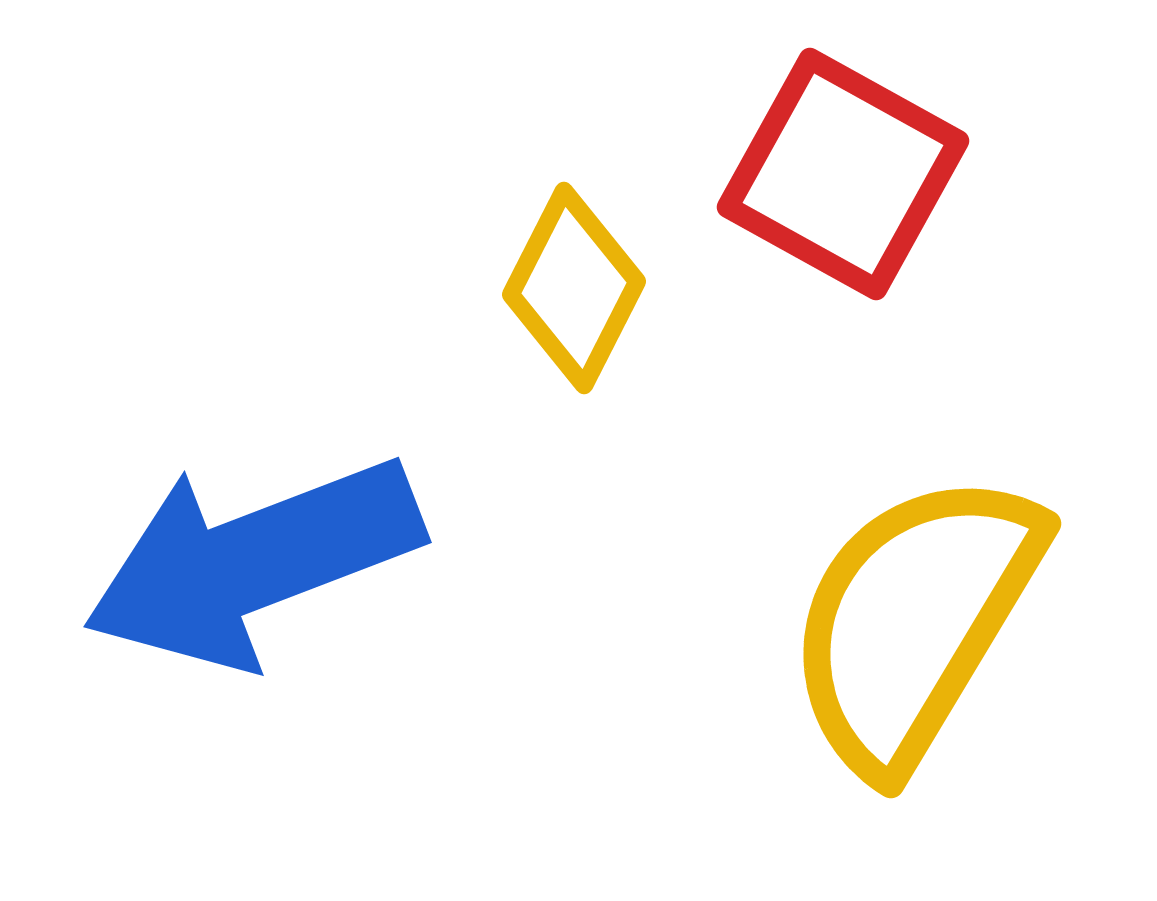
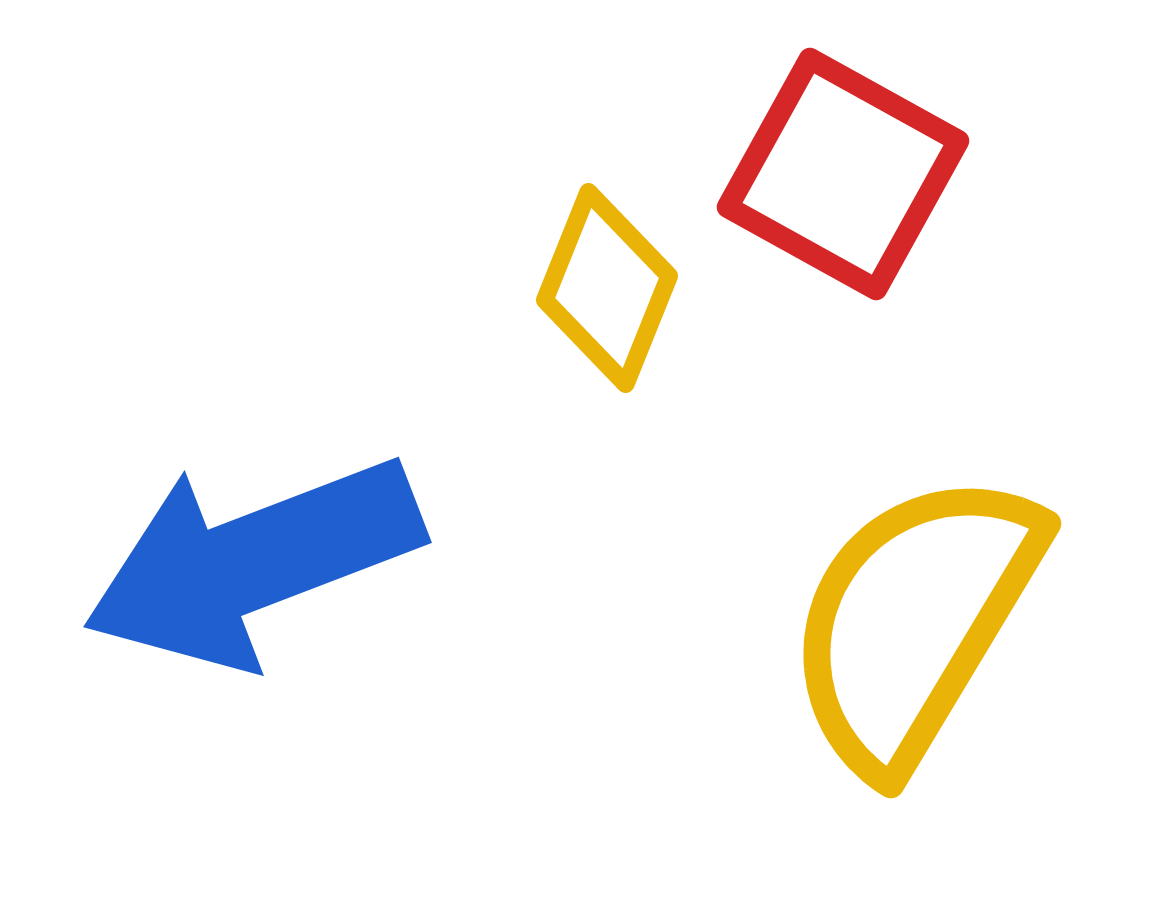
yellow diamond: moved 33 px right; rotated 5 degrees counterclockwise
